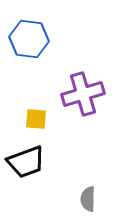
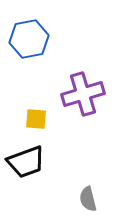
blue hexagon: rotated 18 degrees counterclockwise
gray semicircle: rotated 15 degrees counterclockwise
